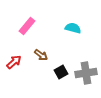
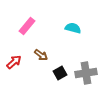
black square: moved 1 px left, 1 px down
